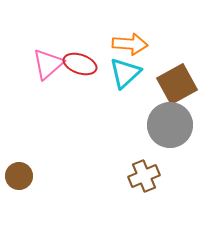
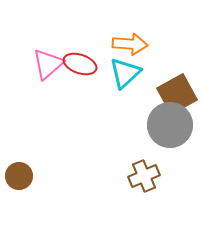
brown square: moved 10 px down
